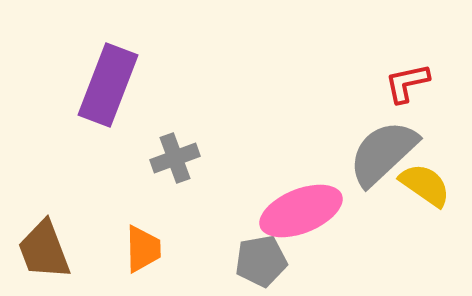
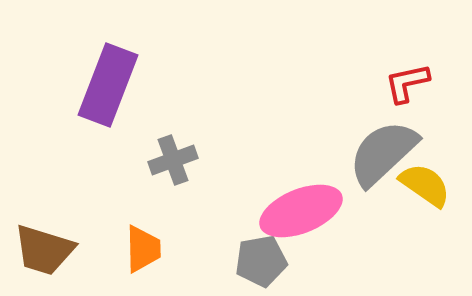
gray cross: moved 2 px left, 2 px down
brown trapezoid: rotated 52 degrees counterclockwise
